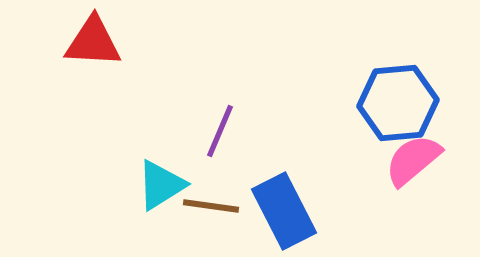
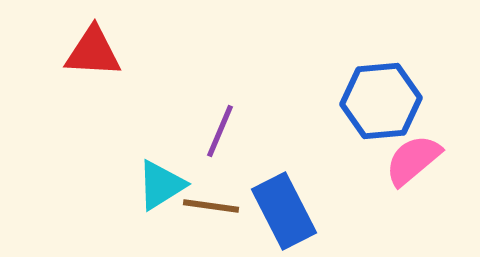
red triangle: moved 10 px down
blue hexagon: moved 17 px left, 2 px up
